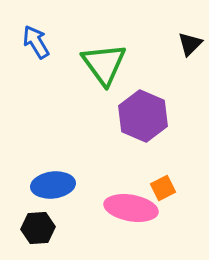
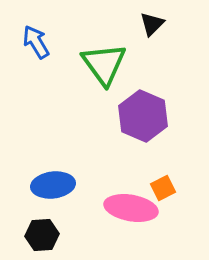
black triangle: moved 38 px left, 20 px up
black hexagon: moved 4 px right, 7 px down
